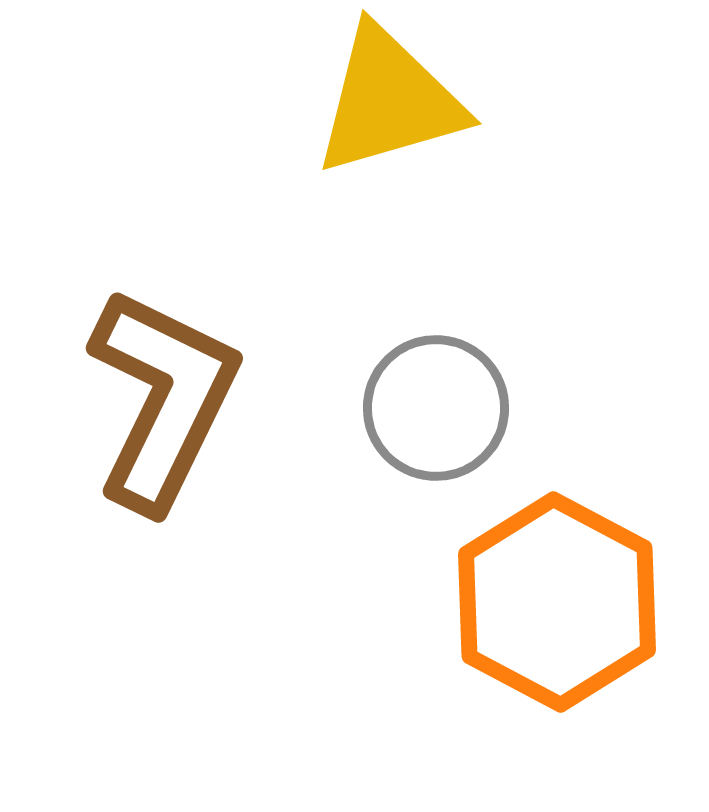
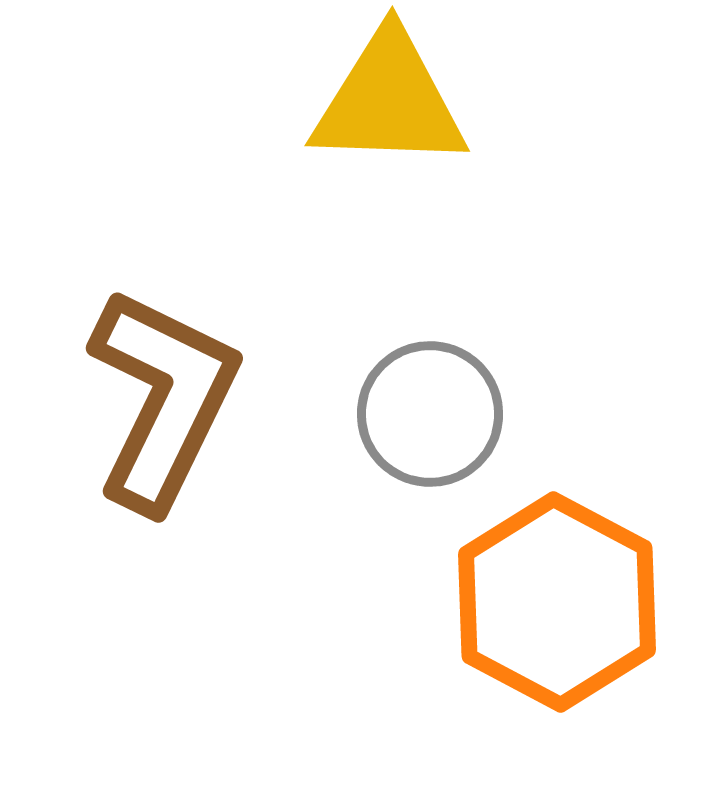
yellow triangle: rotated 18 degrees clockwise
gray circle: moved 6 px left, 6 px down
